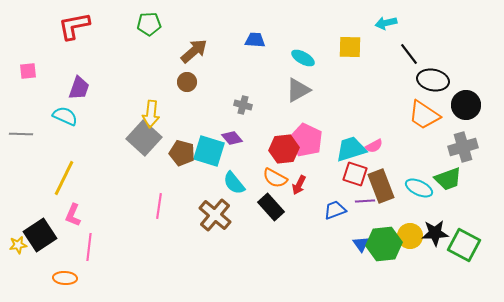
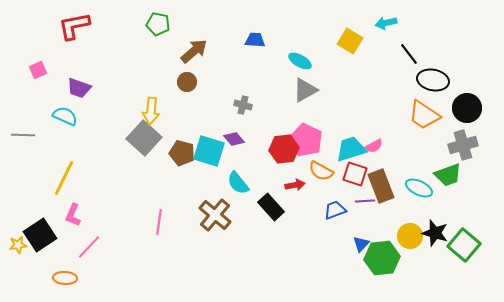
green pentagon at (149, 24): moved 9 px right; rotated 15 degrees clockwise
yellow square at (350, 47): moved 6 px up; rotated 30 degrees clockwise
cyan ellipse at (303, 58): moved 3 px left, 3 px down
pink square at (28, 71): moved 10 px right, 1 px up; rotated 18 degrees counterclockwise
purple trapezoid at (79, 88): rotated 90 degrees clockwise
gray triangle at (298, 90): moved 7 px right
black circle at (466, 105): moved 1 px right, 3 px down
yellow arrow at (151, 114): moved 3 px up
gray line at (21, 134): moved 2 px right, 1 px down
purple diamond at (232, 138): moved 2 px right, 1 px down
gray cross at (463, 147): moved 2 px up
orange semicircle at (275, 178): moved 46 px right, 7 px up
green trapezoid at (448, 179): moved 4 px up
cyan semicircle at (234, 183): moved 4 px right
red arrow at (299, 185): moved 4 px left; rotated 126 degrees counterclockwise
pink line at (159, 206): moved 16 px down
black star at (435, 233): rotated 20 degrees clockwise
blue triangle at (361, 244): rotated 18 degrees clockwise
green hexagon at (384, 244): moved 2 px left, 14 px down
green square at (464, 245): rotated 12 degrees clockwise
pink line at (89, 247): rotated 36 degrees clockwise
